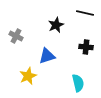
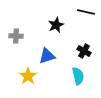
black line: moved 1 px right, 1 px up
gray cross: rotated 24 degrees counterclockwise
black cross: moved 2 px left, 4 px down; rotated 24 degrees clockwise
yellow star: rotated 12 degrees counterclockwise
cyan semicircle: moved 7 px up
